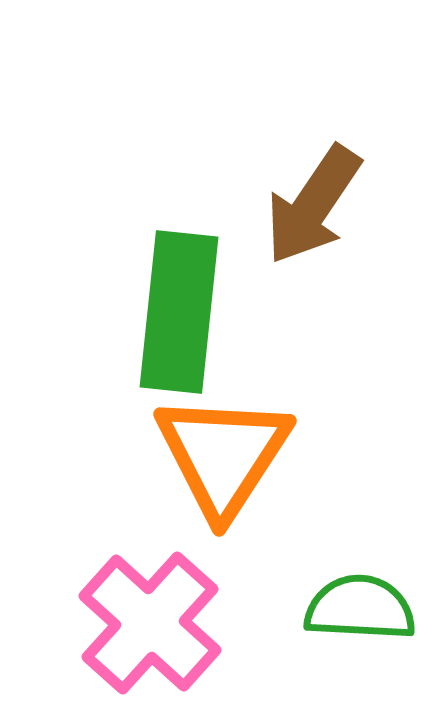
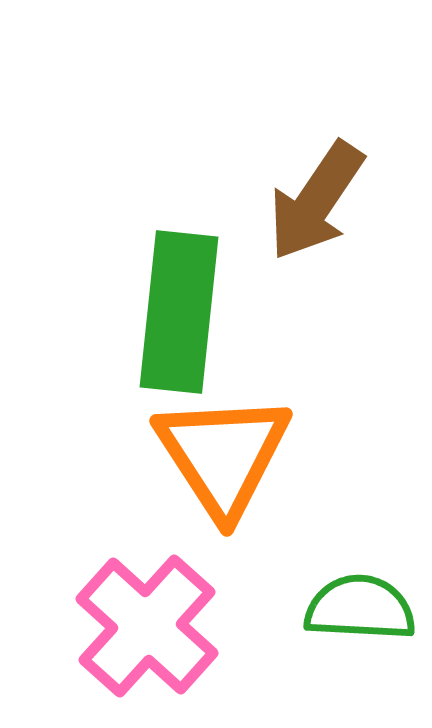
brown arrow: moved 3 px right, 4 px up
orange triangle: rotated 6 degrees counterclockwise
pink cross: moved 3 px left, 3 px down
